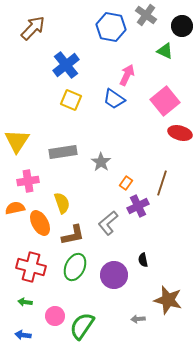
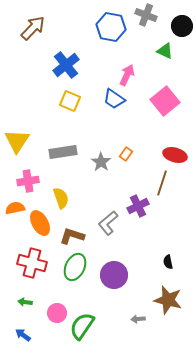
gray cross: rotated 15 degrees counterclockwise
yellow square: moved 1 px left, 1 px down
red ellipse: moved 5 px left, 22 px down
orange rectangle: moved 29 px up
yellow semicircle: moved 1 px left, 5 px up
brown L-shape: moved 1 px left, 1 px down; rotated 150 degrees counterclockwise
black semicircle: moved 25 px right, 2 px down
red cross: moved 1 px right, 4 px up
pink circle: moved 2 px right, 3 px up
blue arrow: rotated 28 degrees clockwise
